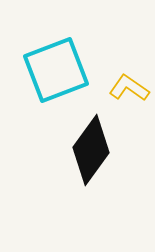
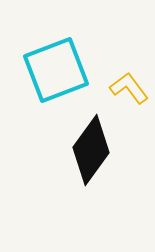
yellow L-shape: rotated 18 degrees clockwise
